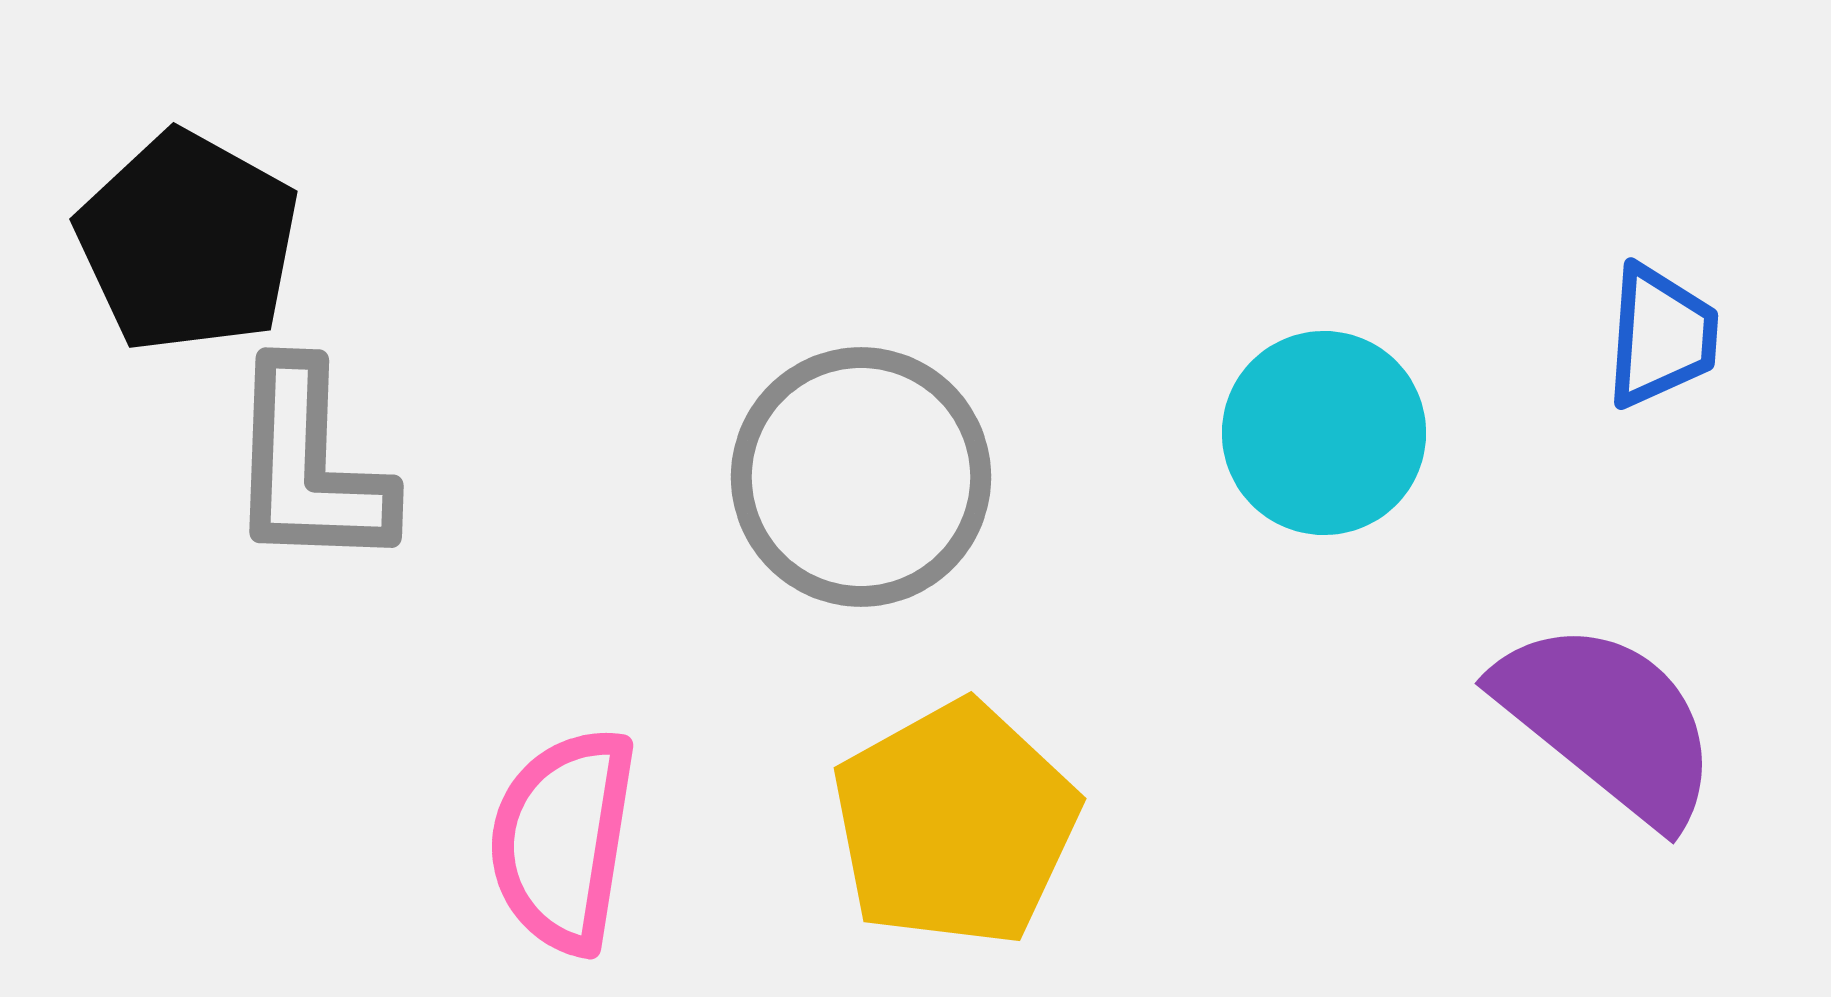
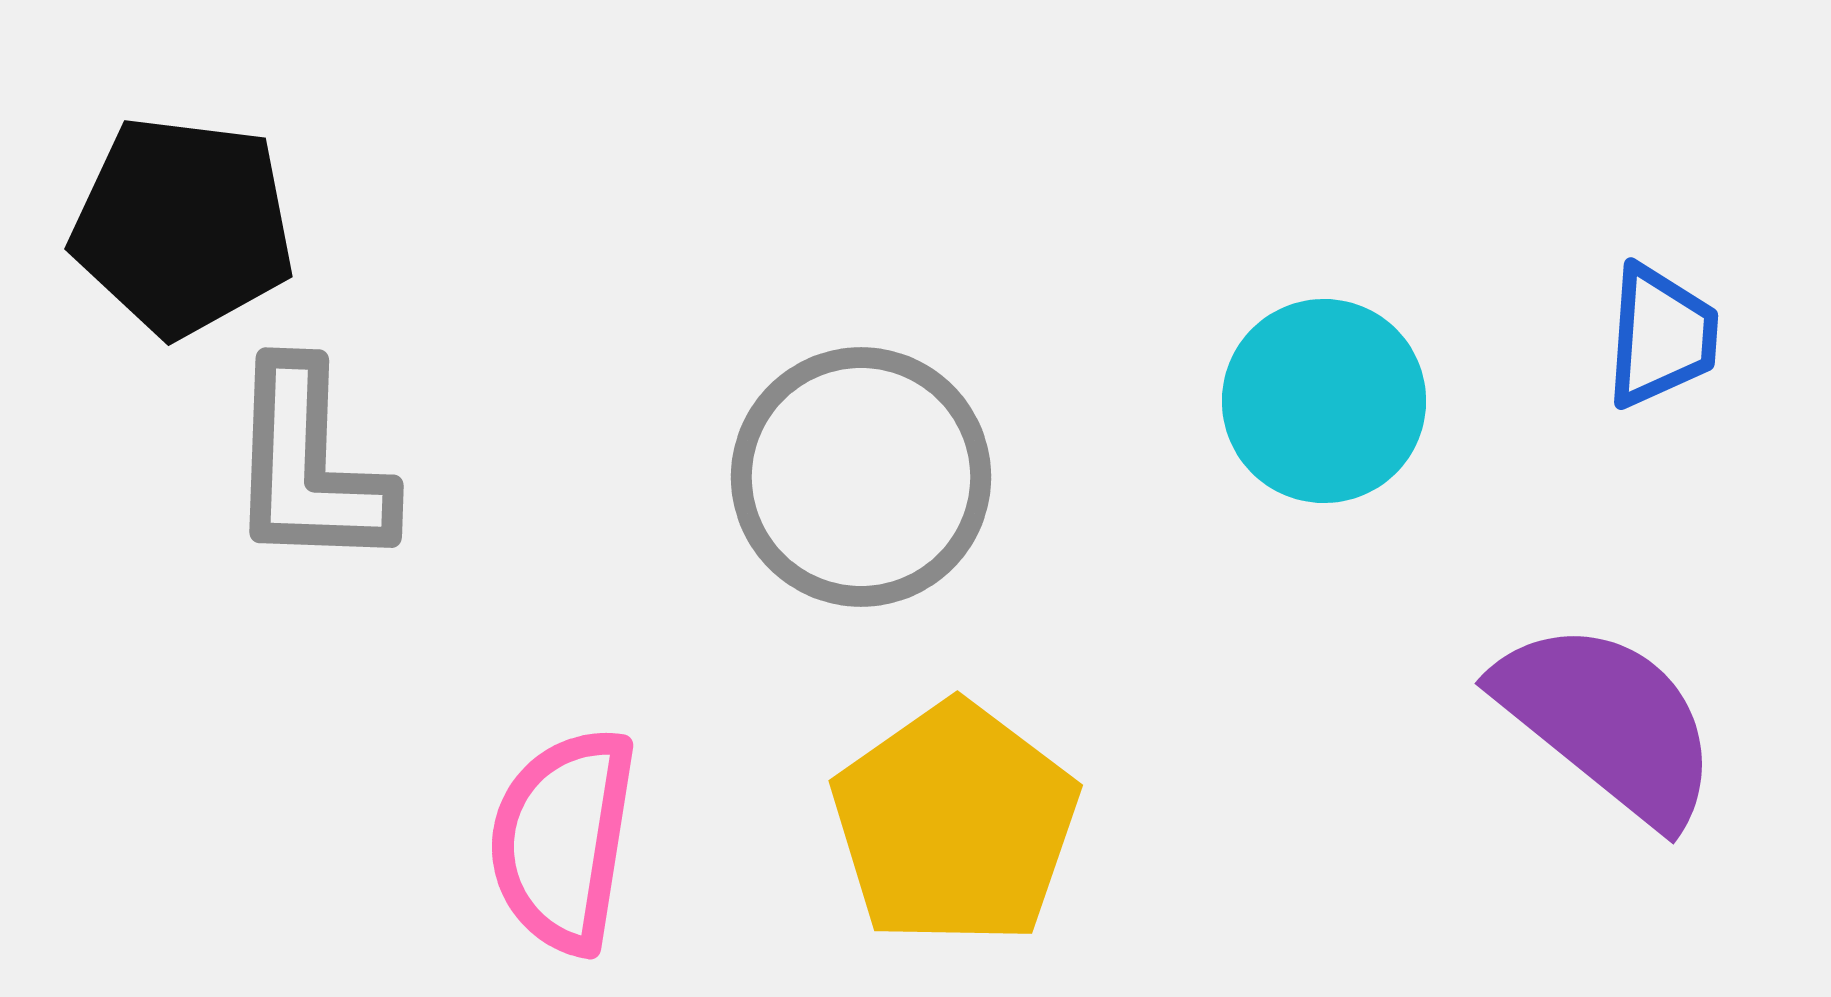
black pentagon: moved 5 px left, 16 px up; rotated 22 degrees counterclockwise
cyan circle: moved 32 px up
yellow pentagon: rotated 6 degrees counterclockwise
